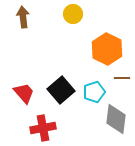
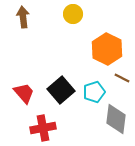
brown line: rotated 28 degrees clockwise
